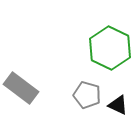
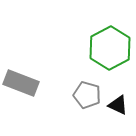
green hexagon: rotated 6 degrees clockwise
gray rectangle: moved 5 px up; rotated 16 degrees counterclockwise
